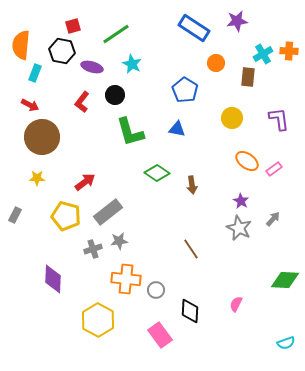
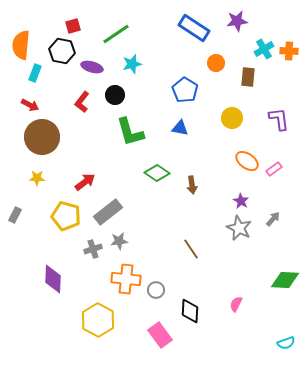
cyan cross at (263, 54): moved 1 px right, 5 px up
cyan star at (132, 64): rotated 30 degrees clockwise
blue triangle at (177, 129): moved 3 px right, 1 px up
